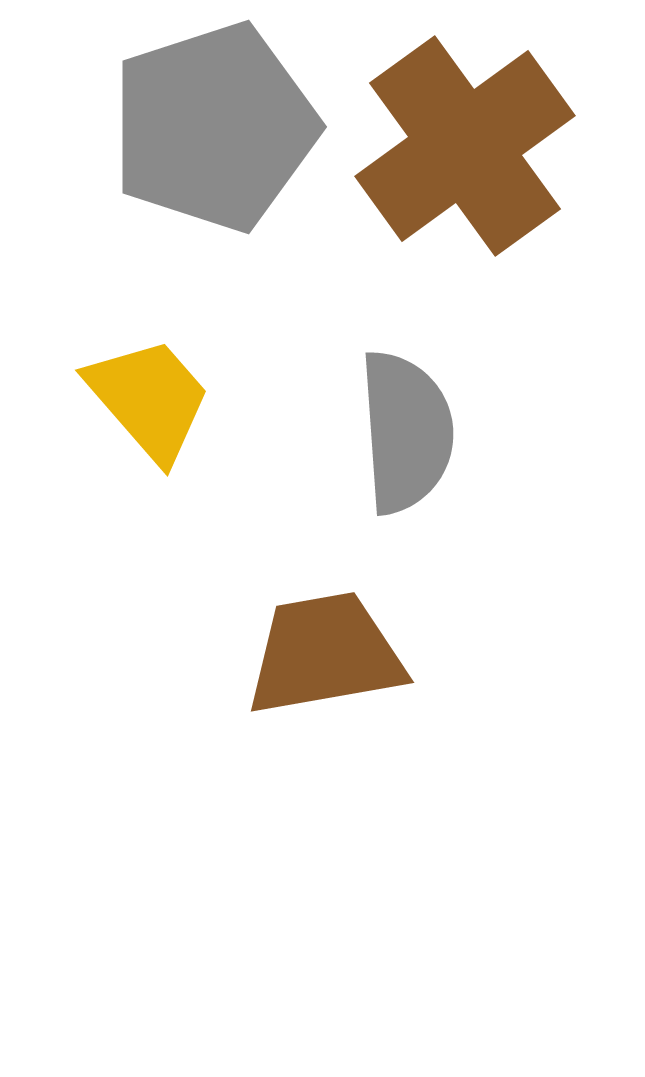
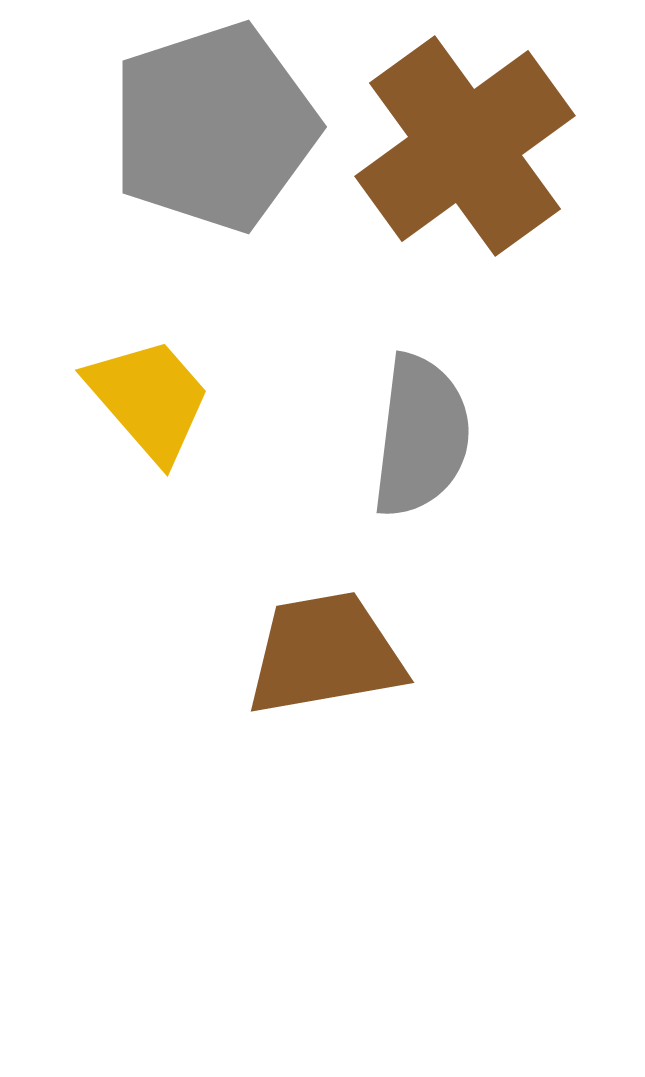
gray semicircle: moved 15 px right, 4 px down; rotated 11 degrees clockwise
